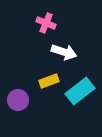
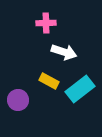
pink cross: rotated 24 degrees counterclockwise
yellow rectangle: rotated 48 degrees clockwise
cyan rectangle: moved 2 px up
